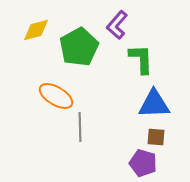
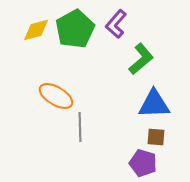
purple L-shape: moved 1 px left, 1 px up
green pentagon: moved 4 px left, 18 px up
green L-shape: rotated 52 degrees clockwise
